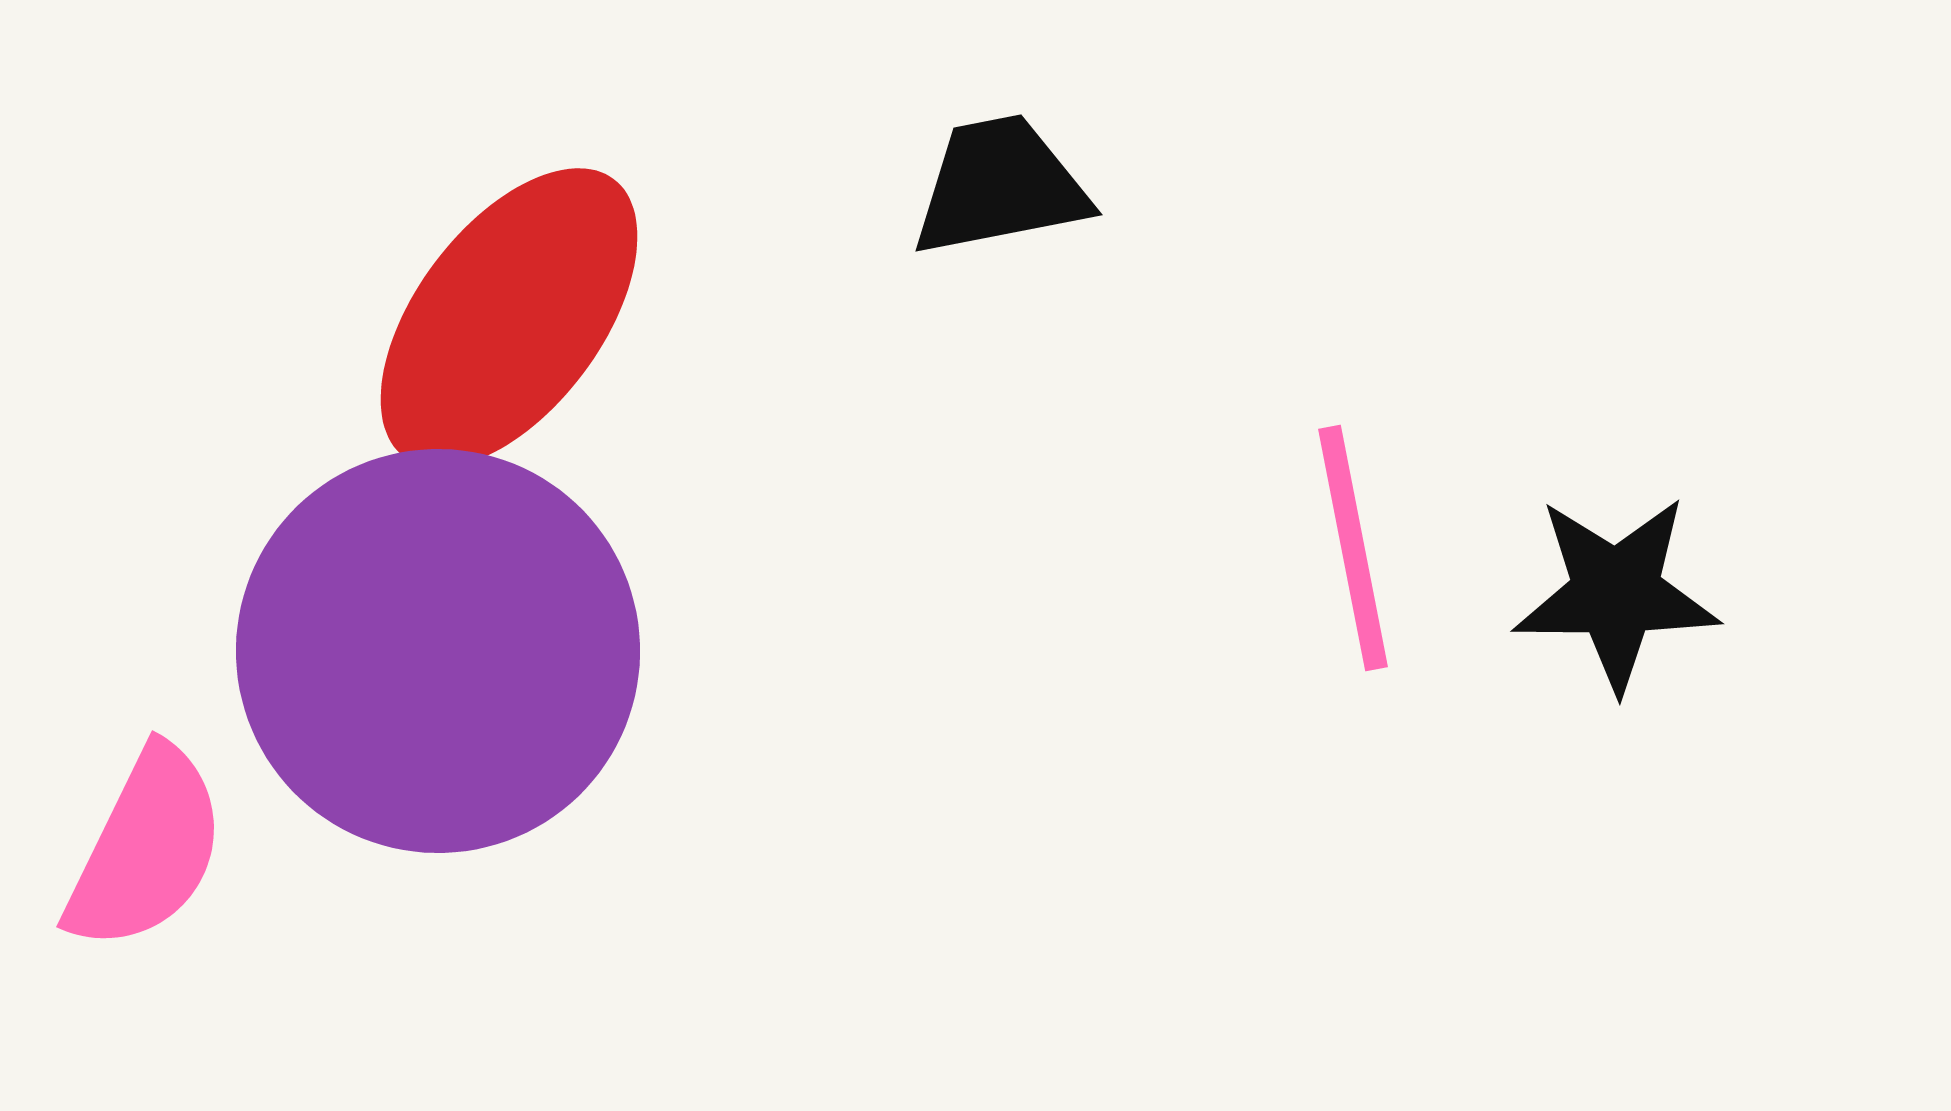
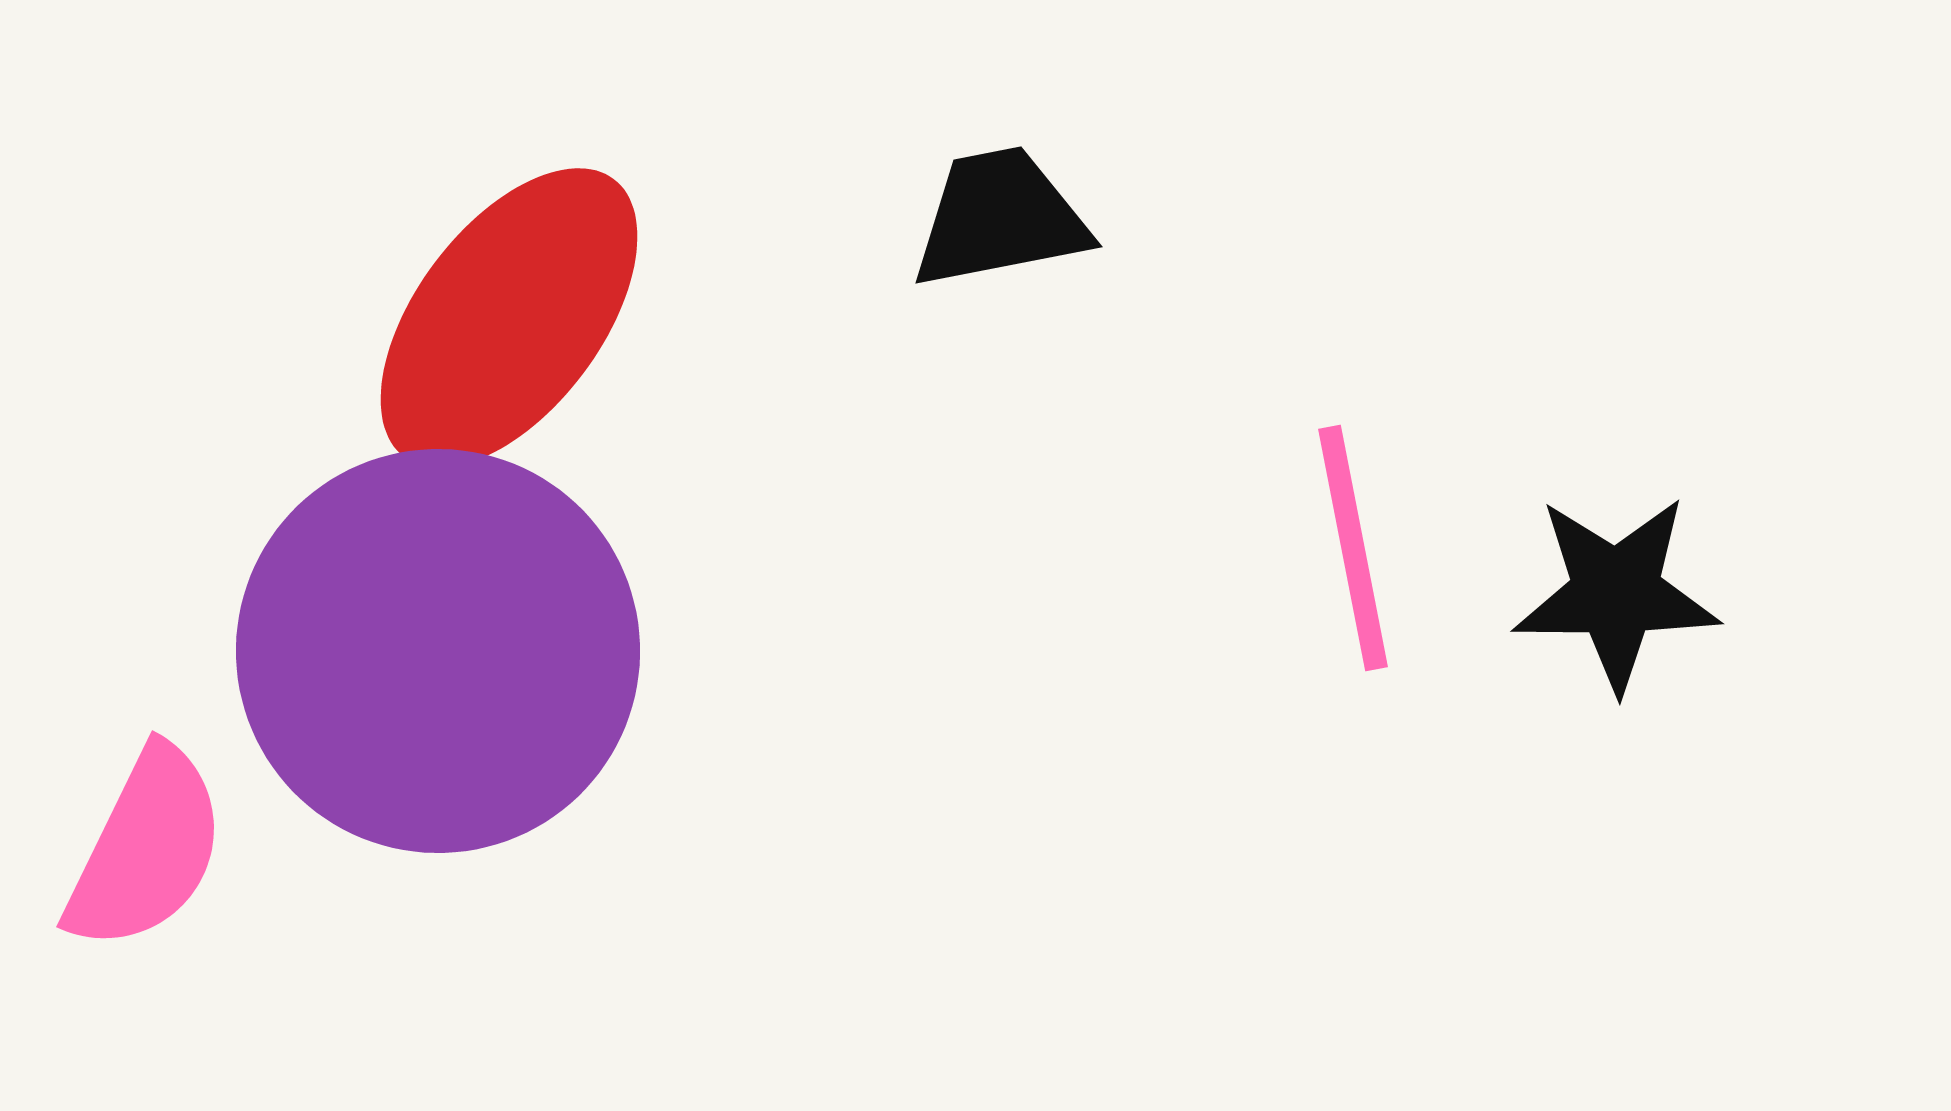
black trapezoid: moved 32 px down
